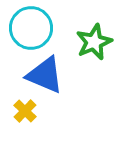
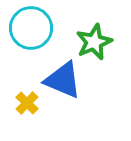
blue triangle: moved 18 px right, 5 px down
yellow cross: moved 2 px right, 8 px up
